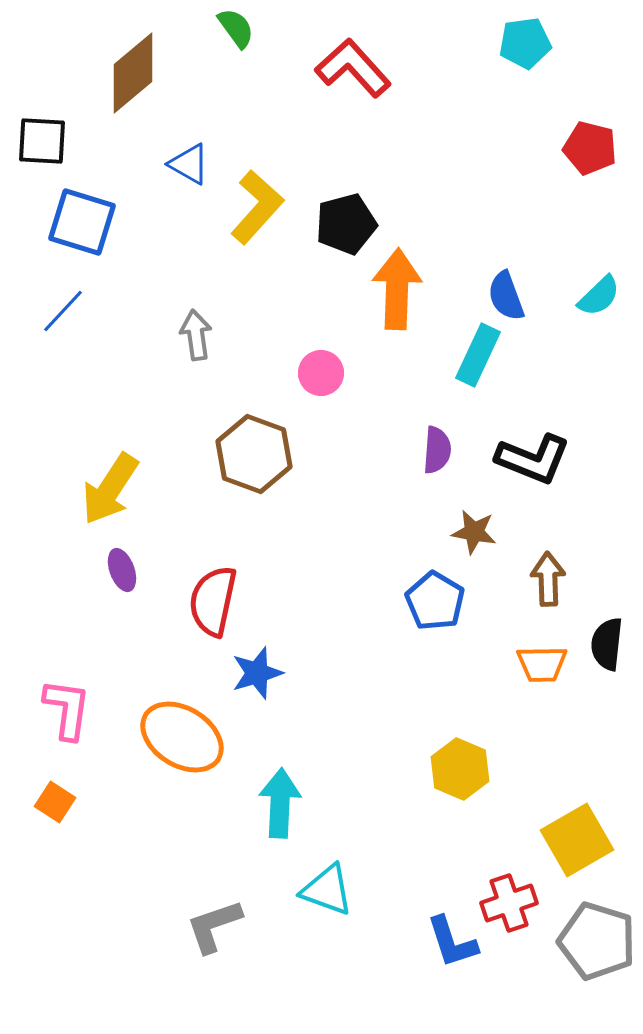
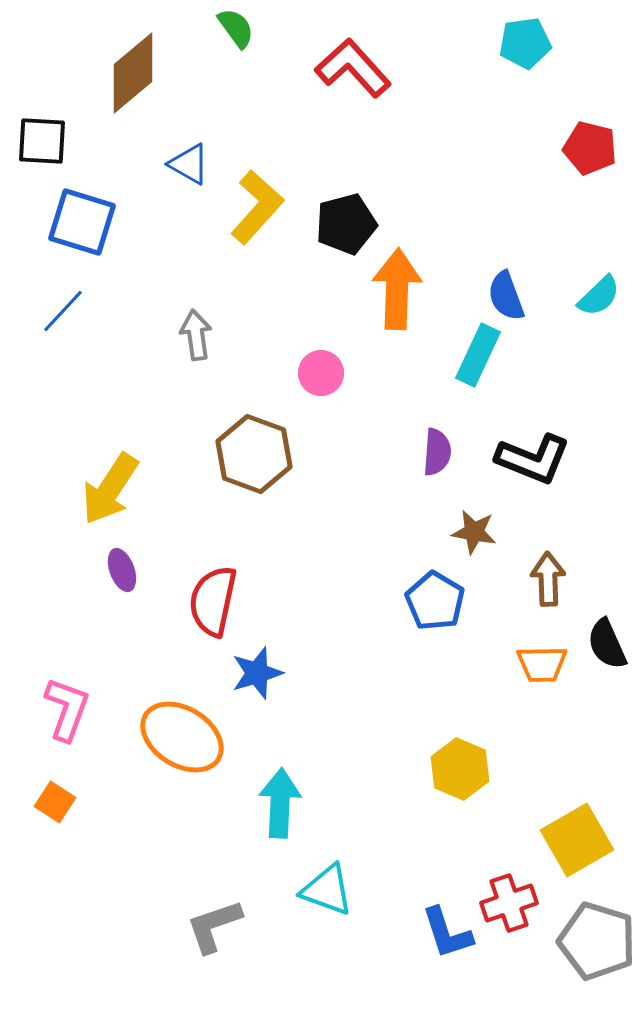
purple semicircle: moved 2 px down
black semicircle: rotated 30 degrees counterclockwise
pink L-shape: rotated 12 degrees clockwise
blue L-shape: moved 5 px left, 9 px up
